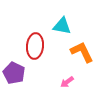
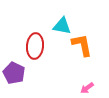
orange L-shape: moved 7 px up; rotated 15 degrees clockwise
pink arrow: moved 20 px right, 6 px down
